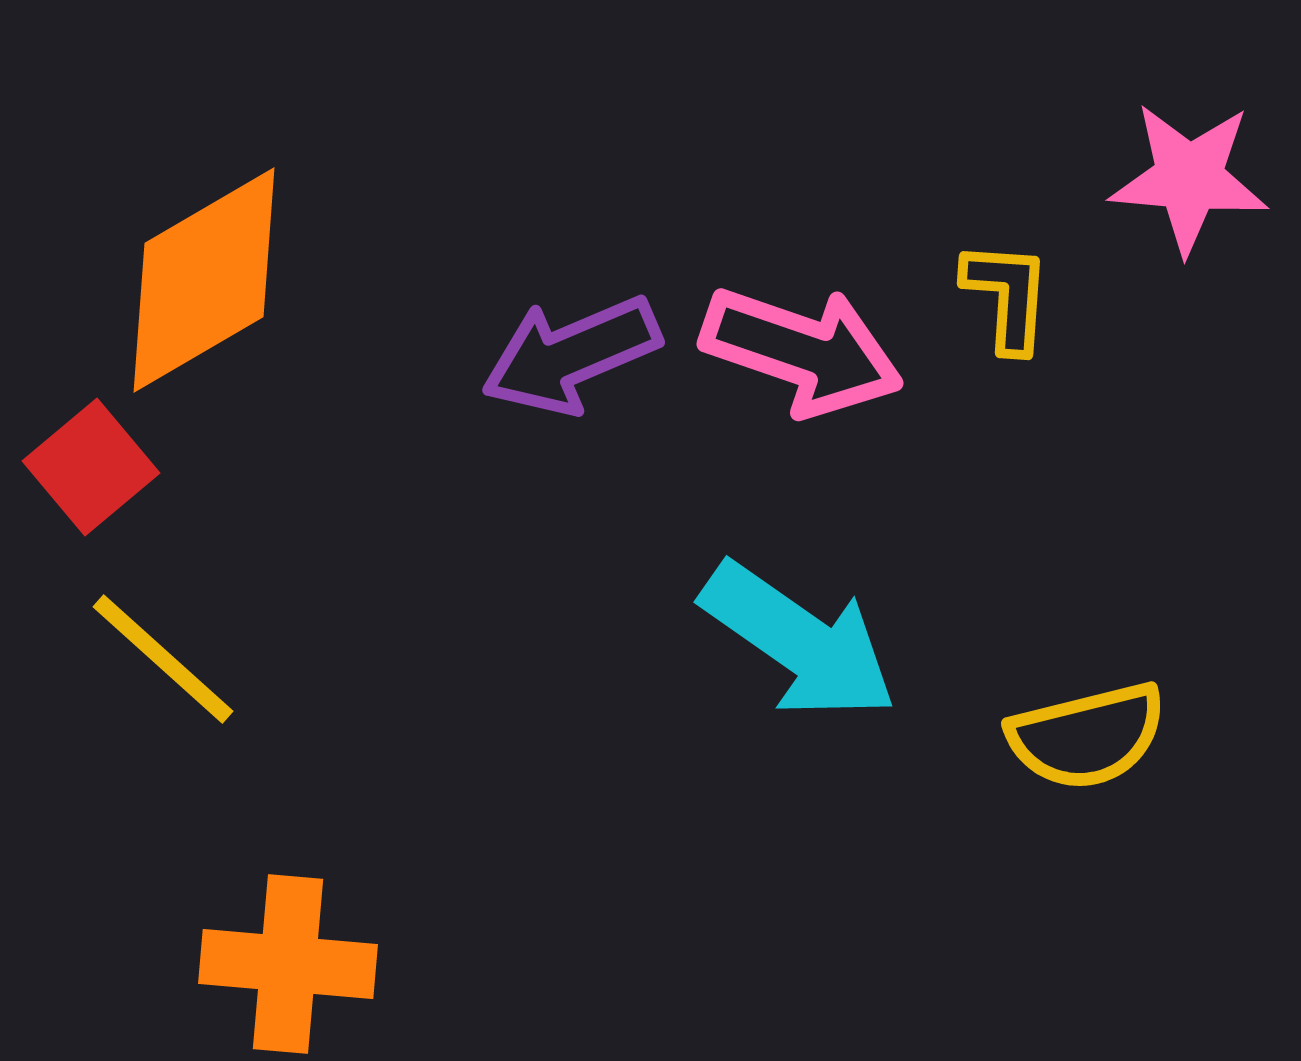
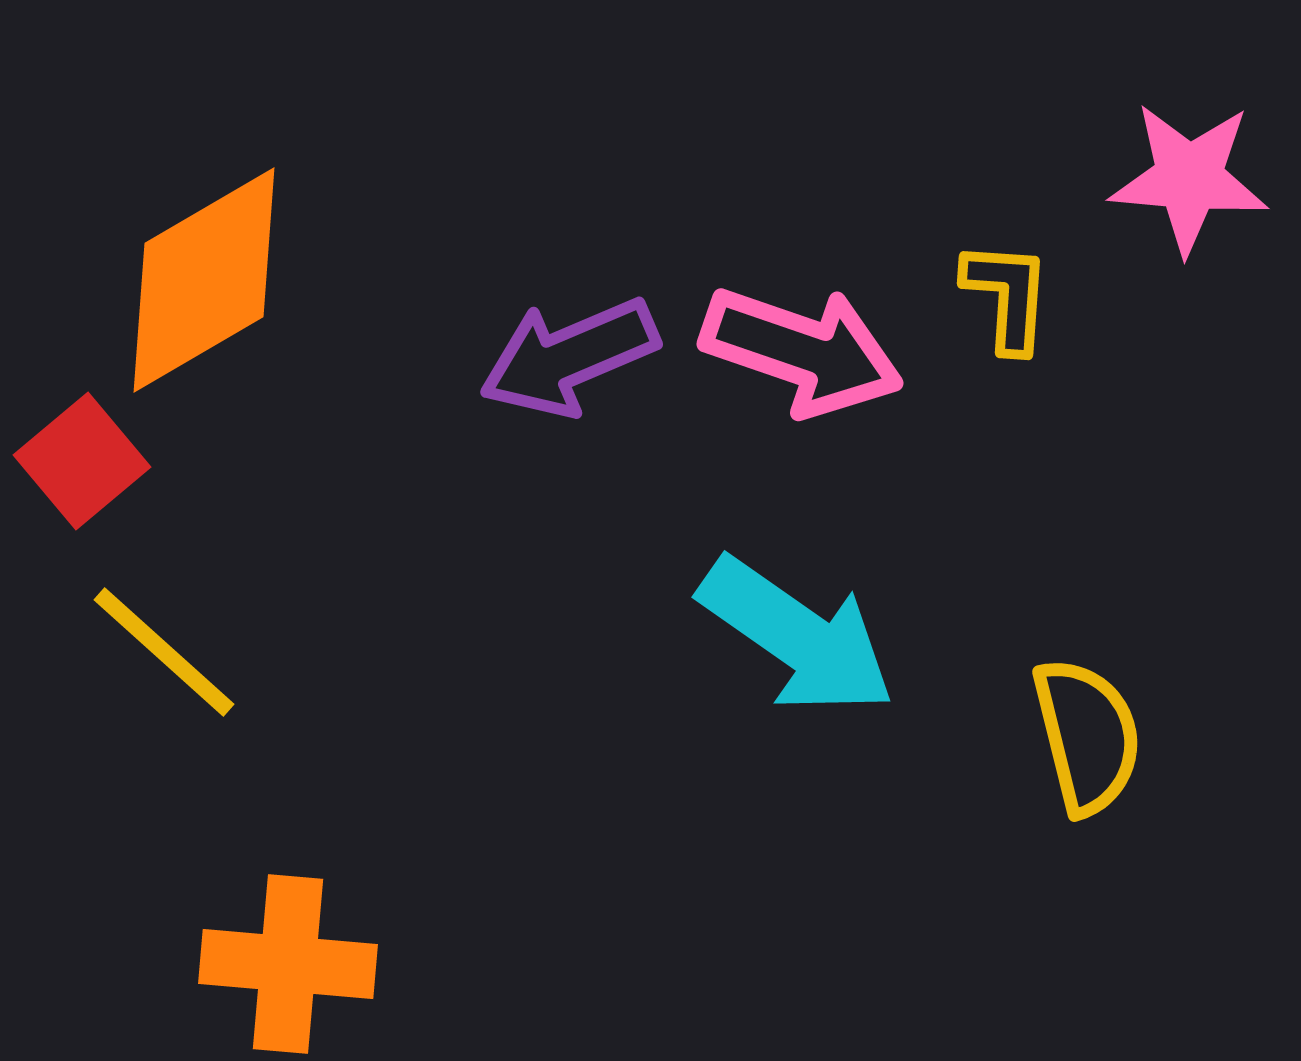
purple arrow: moved 2 px left, 2 px down
red square: moved 9 px left, 6 px up
cyan arrow: moved 2 px left, 5 px up
yellow line: moved 1 px right, 7 px up
yellow semicircle: rotated 90 degrees counterclockwise
